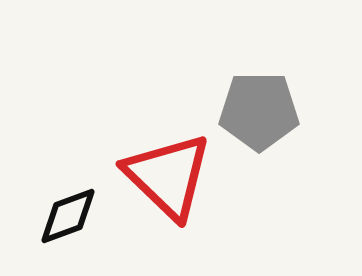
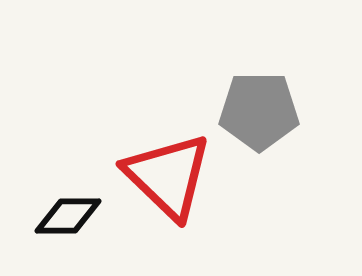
black diamond: rotated 20 degrees clockwise
